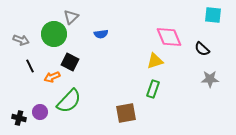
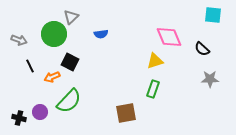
gray arrow: moved 2 px left
